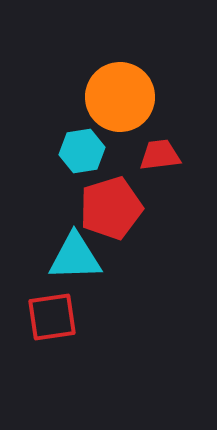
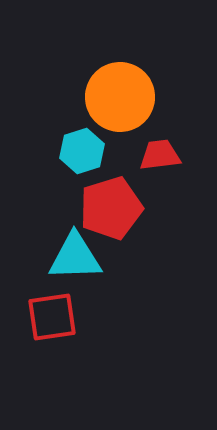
cyan hexagon: rotated 9 degrees counterclockwise
